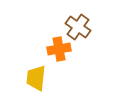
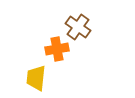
orange cross: moved 2 px left
